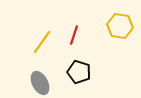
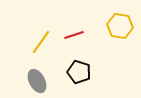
red line: rotated 54 degrees clockwise
yellow line: moved 1 px left
gray ellipse: moved 3 px left, 2 px up
